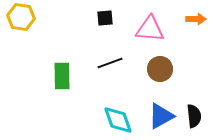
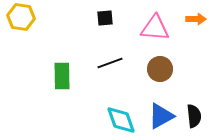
pink triangle: moved 5 px right, 1 px up
cyan diamond: moved 3 px right
